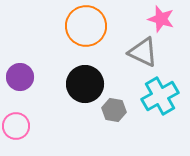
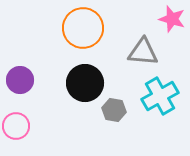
pink star: moved 11 px right
orange circle: moved 3 px left, 2 px down
gray triangle: rotated 20 degrees counterclockwise
purple circle: moved 3 px down
black circle: moved 1 px up
